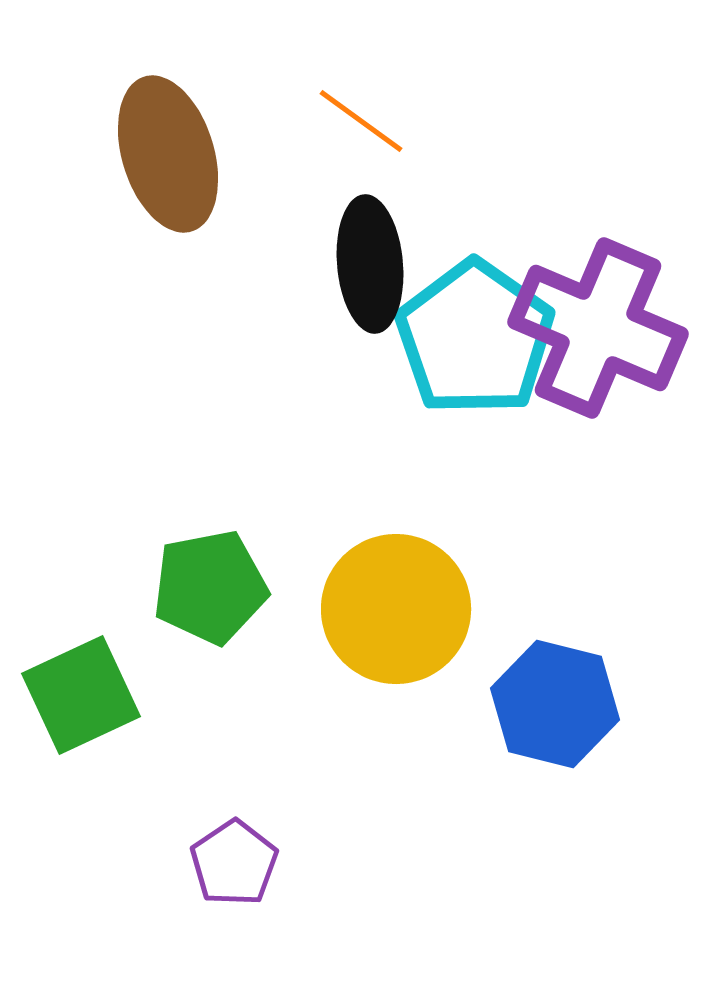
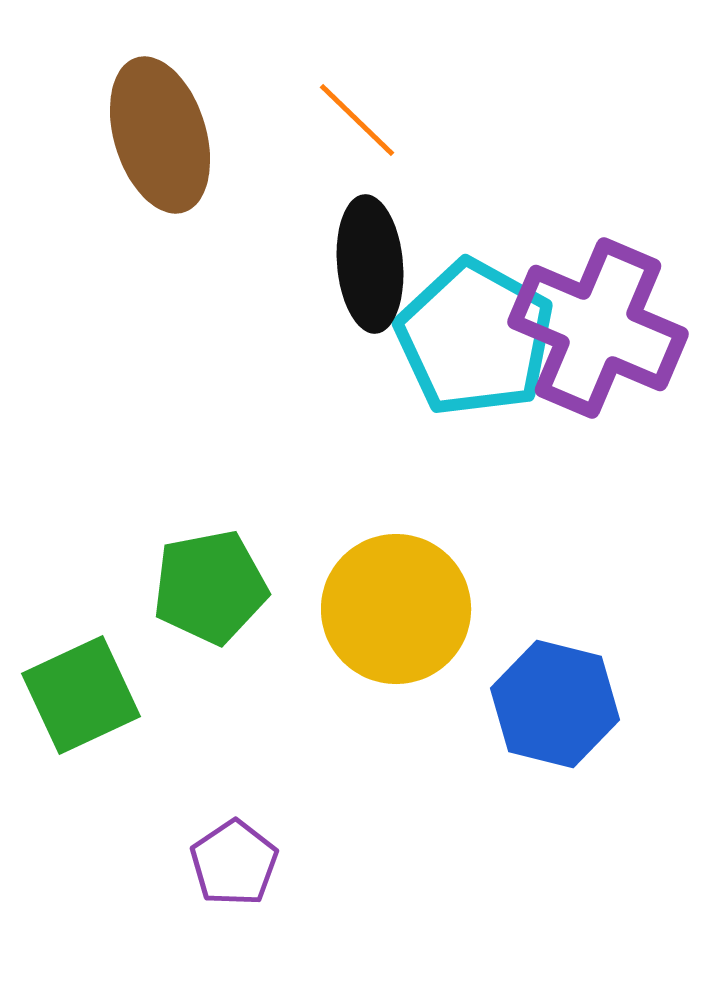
orange line: moved 4 px left, 1 px up; rotated 8 degrees clockwise
brown ellipse: moved 8 px left, 19 px up
cyan pentagon: rotated 6 degrees counterclockwise
